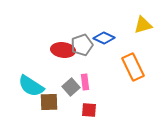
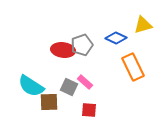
blue diamond: moved 12 px right
pink rectangle: rotated 42 degrees counterclockwise
gray square: moved 2 px left; rotated 24 degrees counterclockwise
